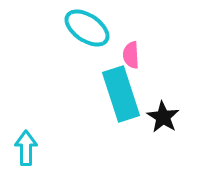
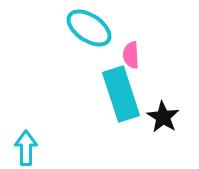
cyan ellipse: moved 2 px right
